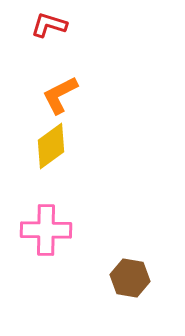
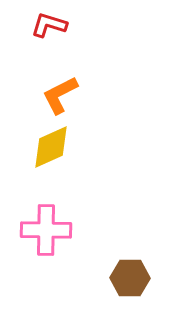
yellow diamond: moved 1 px down; rotated 12 degrees clockwise
brown hexagon: rotated 9 degrees counterclockwise
